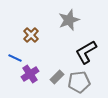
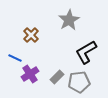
gray star: rotated 10 degrees counterclockwise
